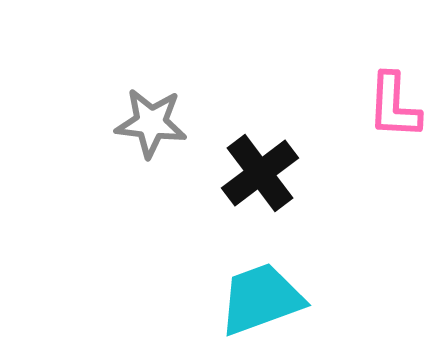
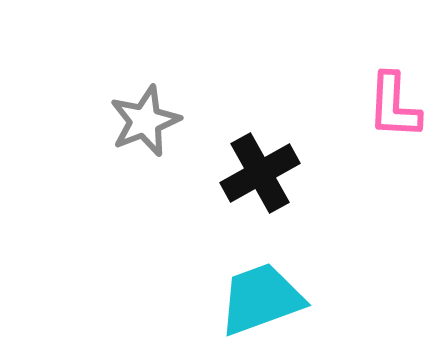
gray star: moved 6 px left, 2 px up; rotated 28 degrees counterclockwise
black cross: rotated 8 degrees clockwise
